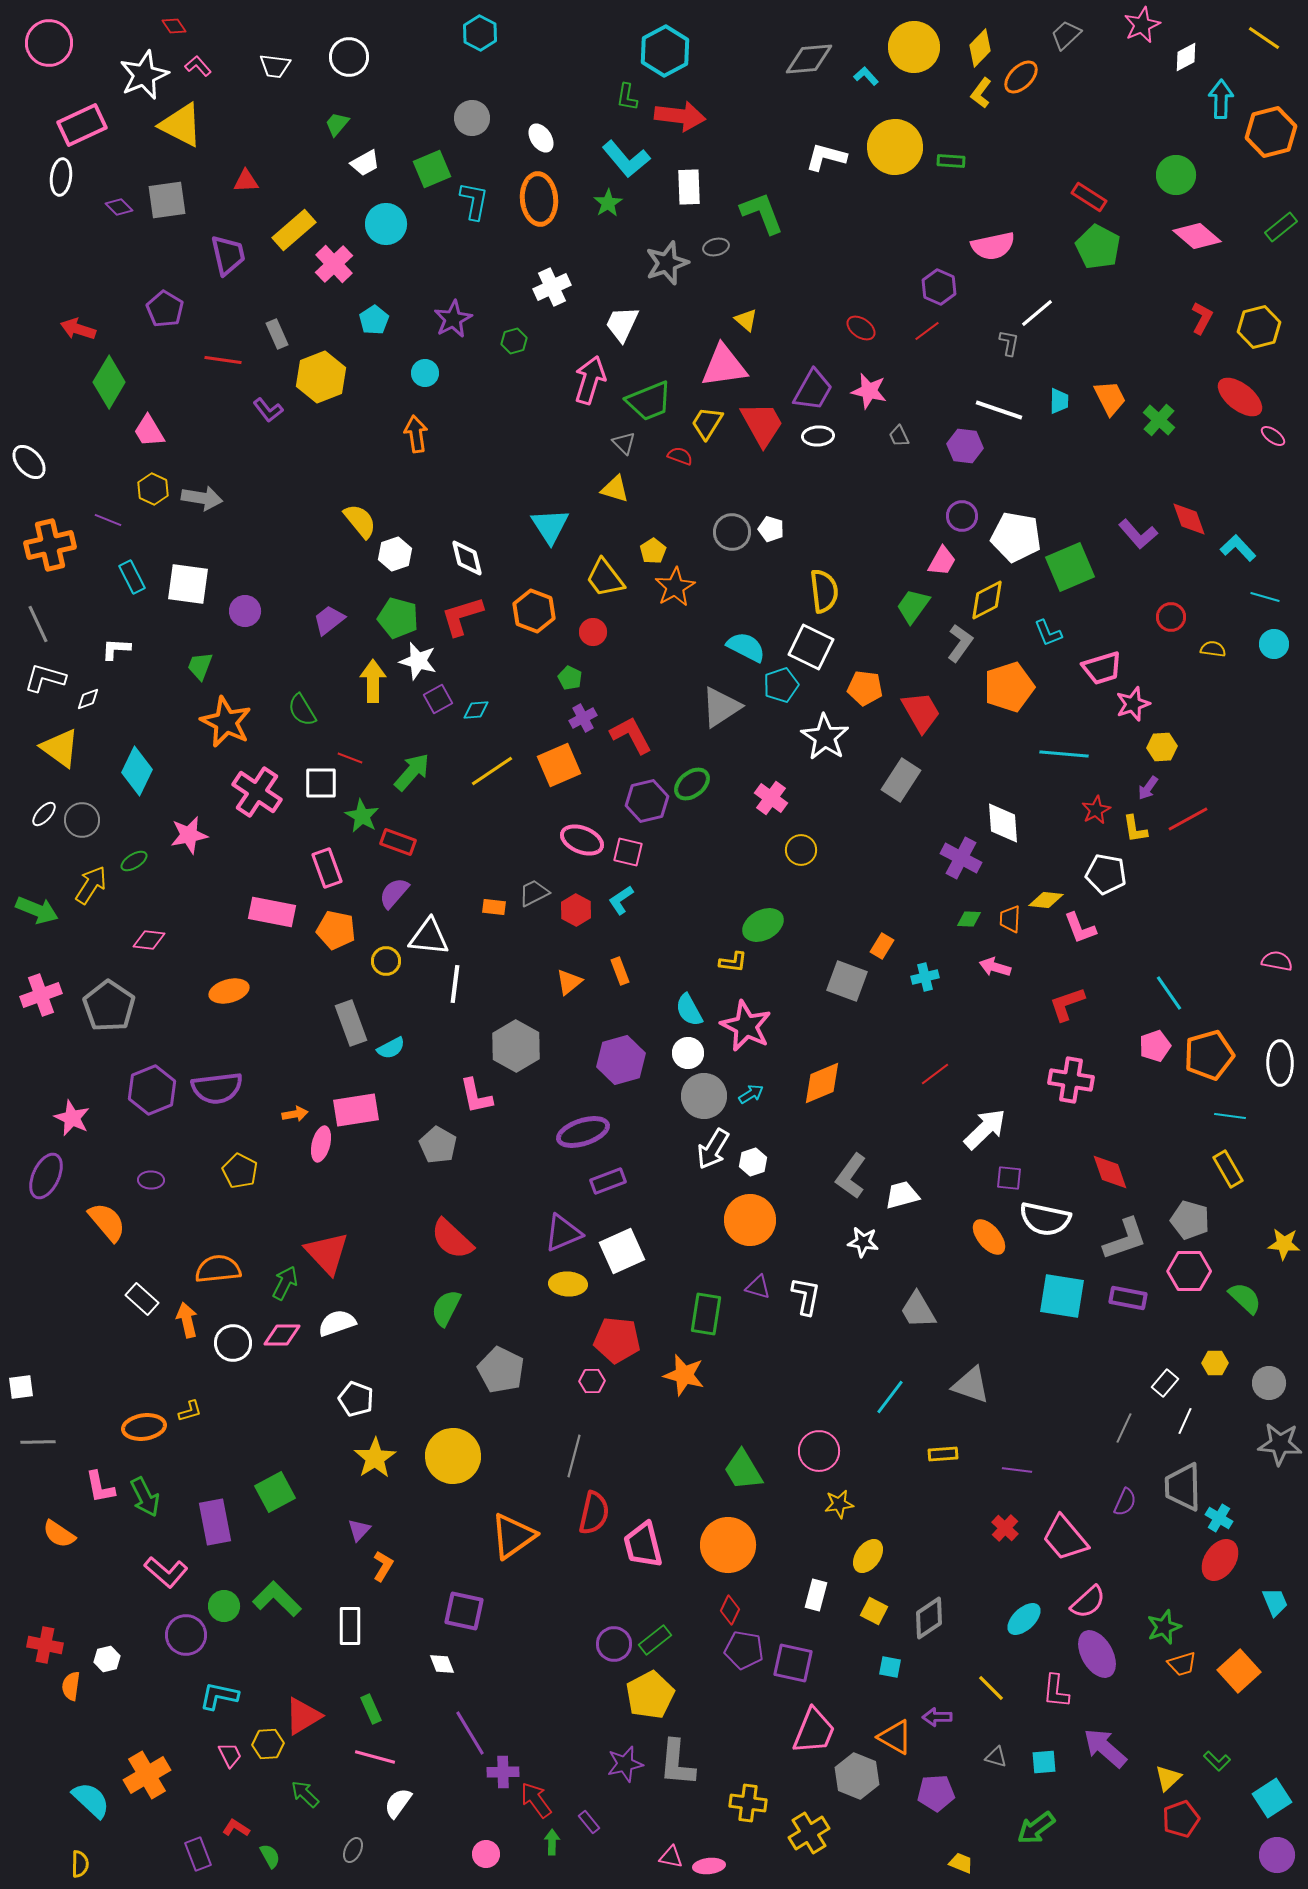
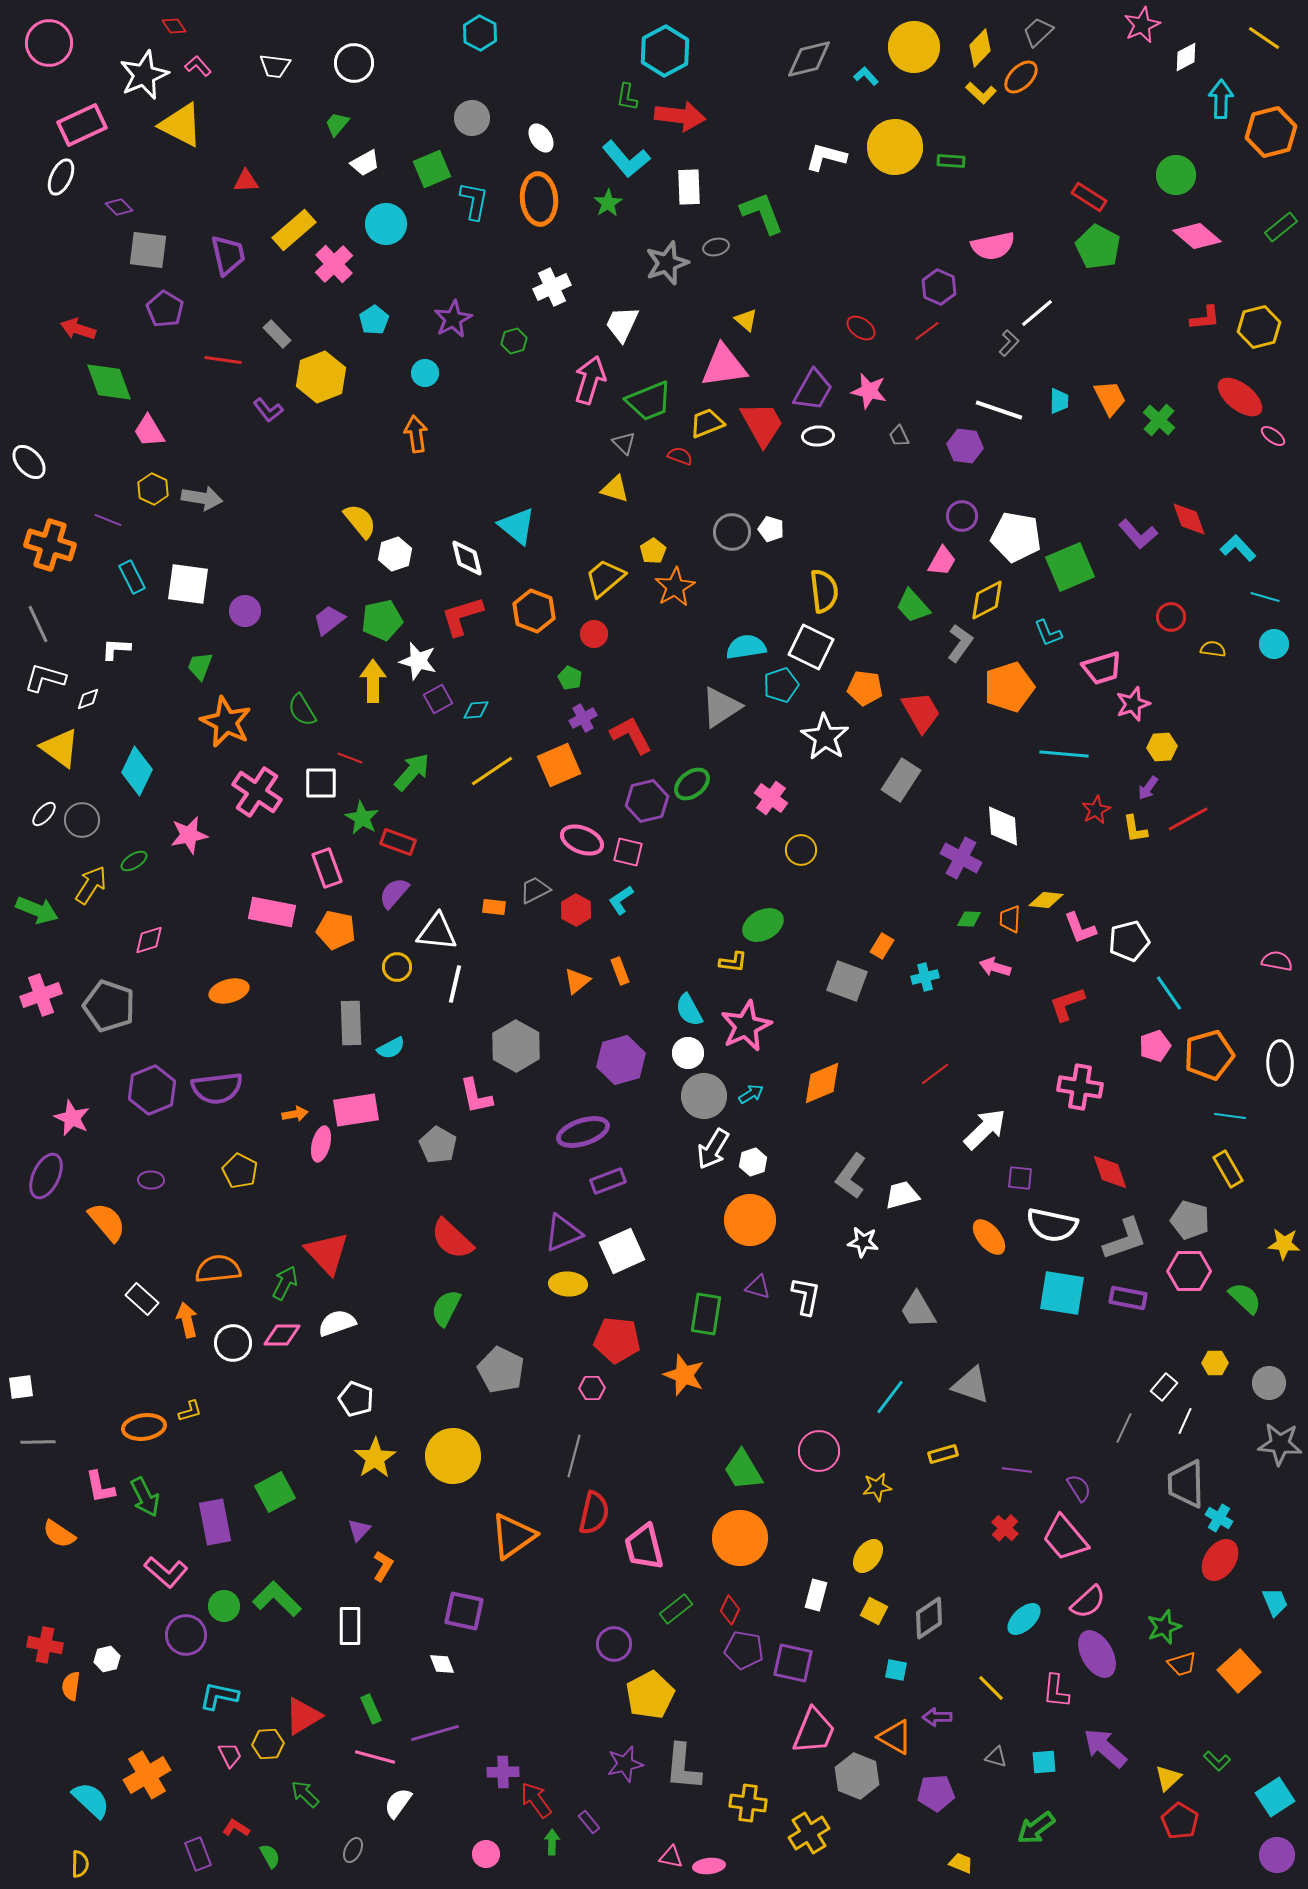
gray trapezoid at (1066, 35): moved 28 px left, 3 px up
white circle at (349, 57): moved 5 px right, 6 px down
gray diamond at (809, 59): rotated 9 degrees counterclockwise
yellow L-shape at (981, 93): rotated 84 degrees counterclockwise
white ellipse at (61, 177): rotated 18 degrees clockwise
gray square at (167, 200): moved 19 px left, 50 px down; rotated 15 degrees clockwise
red L-shape at (1202, 318): moved 3 px right; rotated 56 degrees clockwise
gray rectangle at (277, 334): rotated 20 degrees counterclockwise
gray L-shape at (1009, 343): rotated 32 degrees clockwise
green diamond at (109, 382): rotated 51 degrees counterclockwise
yellow trapezoid at (707, 423): rotated 36 degrees clockwise
cyan triangle at (550, 526): moved 33 px left; rotated 18 degrees counterclockwise
orange cross at (50, 545): rotated 30 degrees clockwise
yellow trapezoid at (605, 578): rotated 87 degrees clockwise
green trapezoid at (913, 606): rotated 78 degrees counterclockwise
green pentagon at (398, 618): moved 16 px left, 2 px down; rotated 27 degrees counterclockwise
red circle at (593, 632): moved 1 px right, 2 px down
cyan semicircle at (746, 647): rotated 36 degrees counterclockwise
green star at (362, 816): moved 2 px down
white diamond at (1003, 823): moved 3 px down
white pentagon at (1106, 874): moved 23 px right, 67 px down; rotated 24 degrees counterclockwise
gray trapezoid at (534, 893): moved 1 px right, 3 px up
white triangle at (429, 937): moved 8 px right, 5 px up
pink diamond at (149, 940): rotated 24 degrees counterclockwise
yellow circle at (386, 961): moved 11 px right, 6 px down
orange triangle at (569, 982): moved 8 px right, 1 px up
white line at (455, 984): rotated 6 degrees clockwise
gray pentagon at (109, 1006): rotated 15 degrees counterclockwise
gray rectangle at (351, 1023): rotated 18 degrees clockwise
pink star at (746, 1026): rotated 21 degrees clockwise
pink cross at (1071, 1080): moved 9 px right, 7 px down
purple square at (1009, 1178): moved 11 px right
white semicircle at (1045, 1219): moved 7 px right, 6 px down
cyan square at (1062, 1296): moved 3 px up
orange star at (684, 1375): rotated 6 degrees clockwise
pink hexagon at (592, 1381): moved 7 px down
white rectangle at (1165, 1383): moved 1 px left, 4 px down
yellow rectangle at (943, 1454): rotated 12 degrees counterclockwise
gray trapezoid at (1183, 1487): moved 3 px right, 3 px up
purple semicircle at (1125, 1502): moved 46 px left, 14 px up; rotated 56 degrees counterclockwise
yellow star at (839, 1504): moved 38 px right, 17 px up
pink trapezoid at (643, 1545): moved 1 px right, 2 px down
orange circle at (728, 1545): moved 12 px right, 7 px up
green rectangle at (655, 1640): moved 21 px right, 31 px up
cyan square at (890, 1667): moved 6 px right, 3 px down
purple line at (470, 1733): moved 35 px left; rotated 75 degrees counterclockwise
gray L-shape at (677, 1763): moved 6 px right, 4 px down
cyan square at (1272, 1798): moved 3 px right, 1 px up
red pentagon at (1181, 1819): moved 1 px left, 2 px down; rotated 21 degrees counterclockwise
